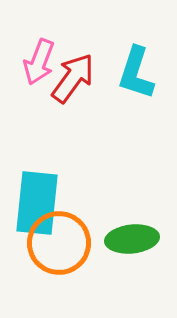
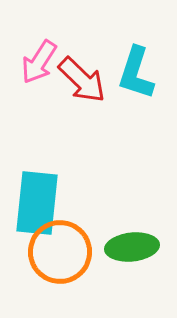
pink arrow: rotated 12 degrees clockwise
red arrow: moved 9 px right, 2 px down; rotated 98 degrees clockwise
green ellipse: moved 8 px down
orange circle: moved 1 px right, 9 px down
